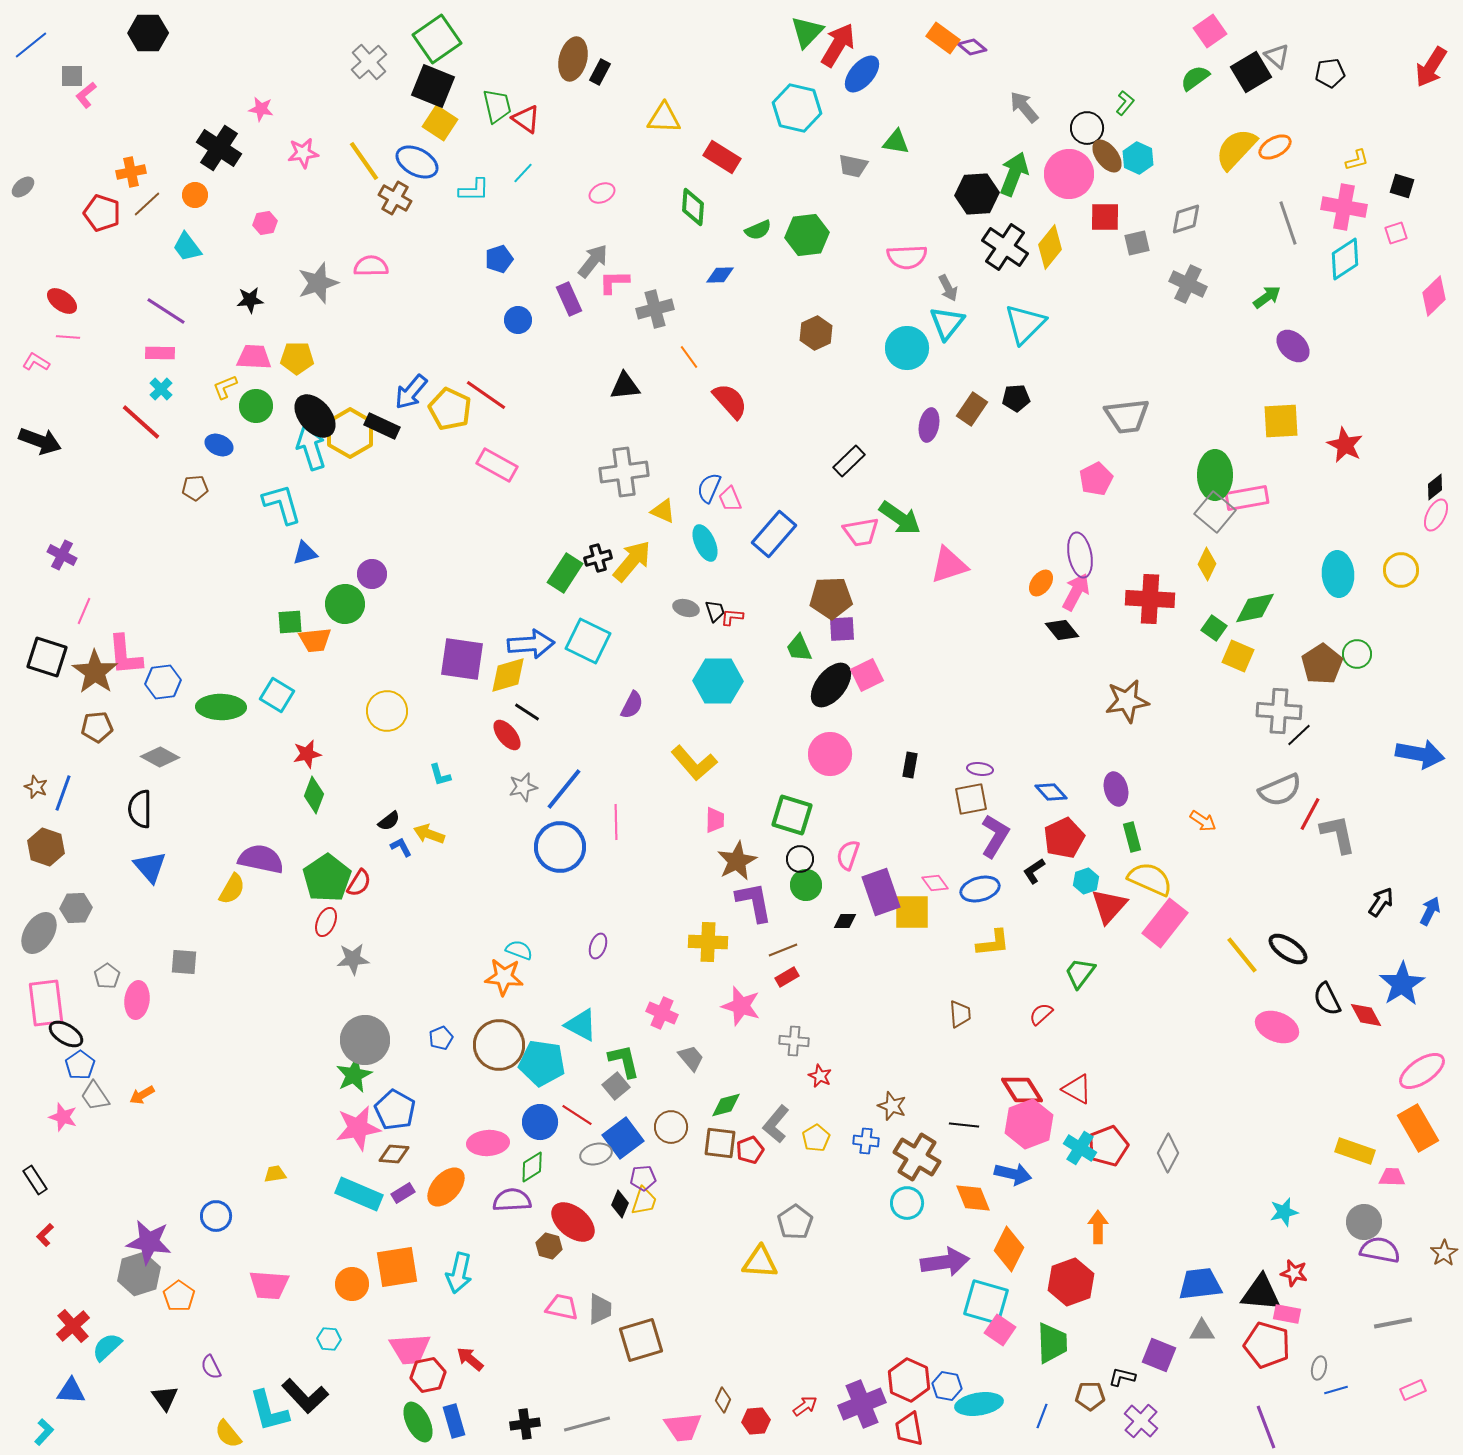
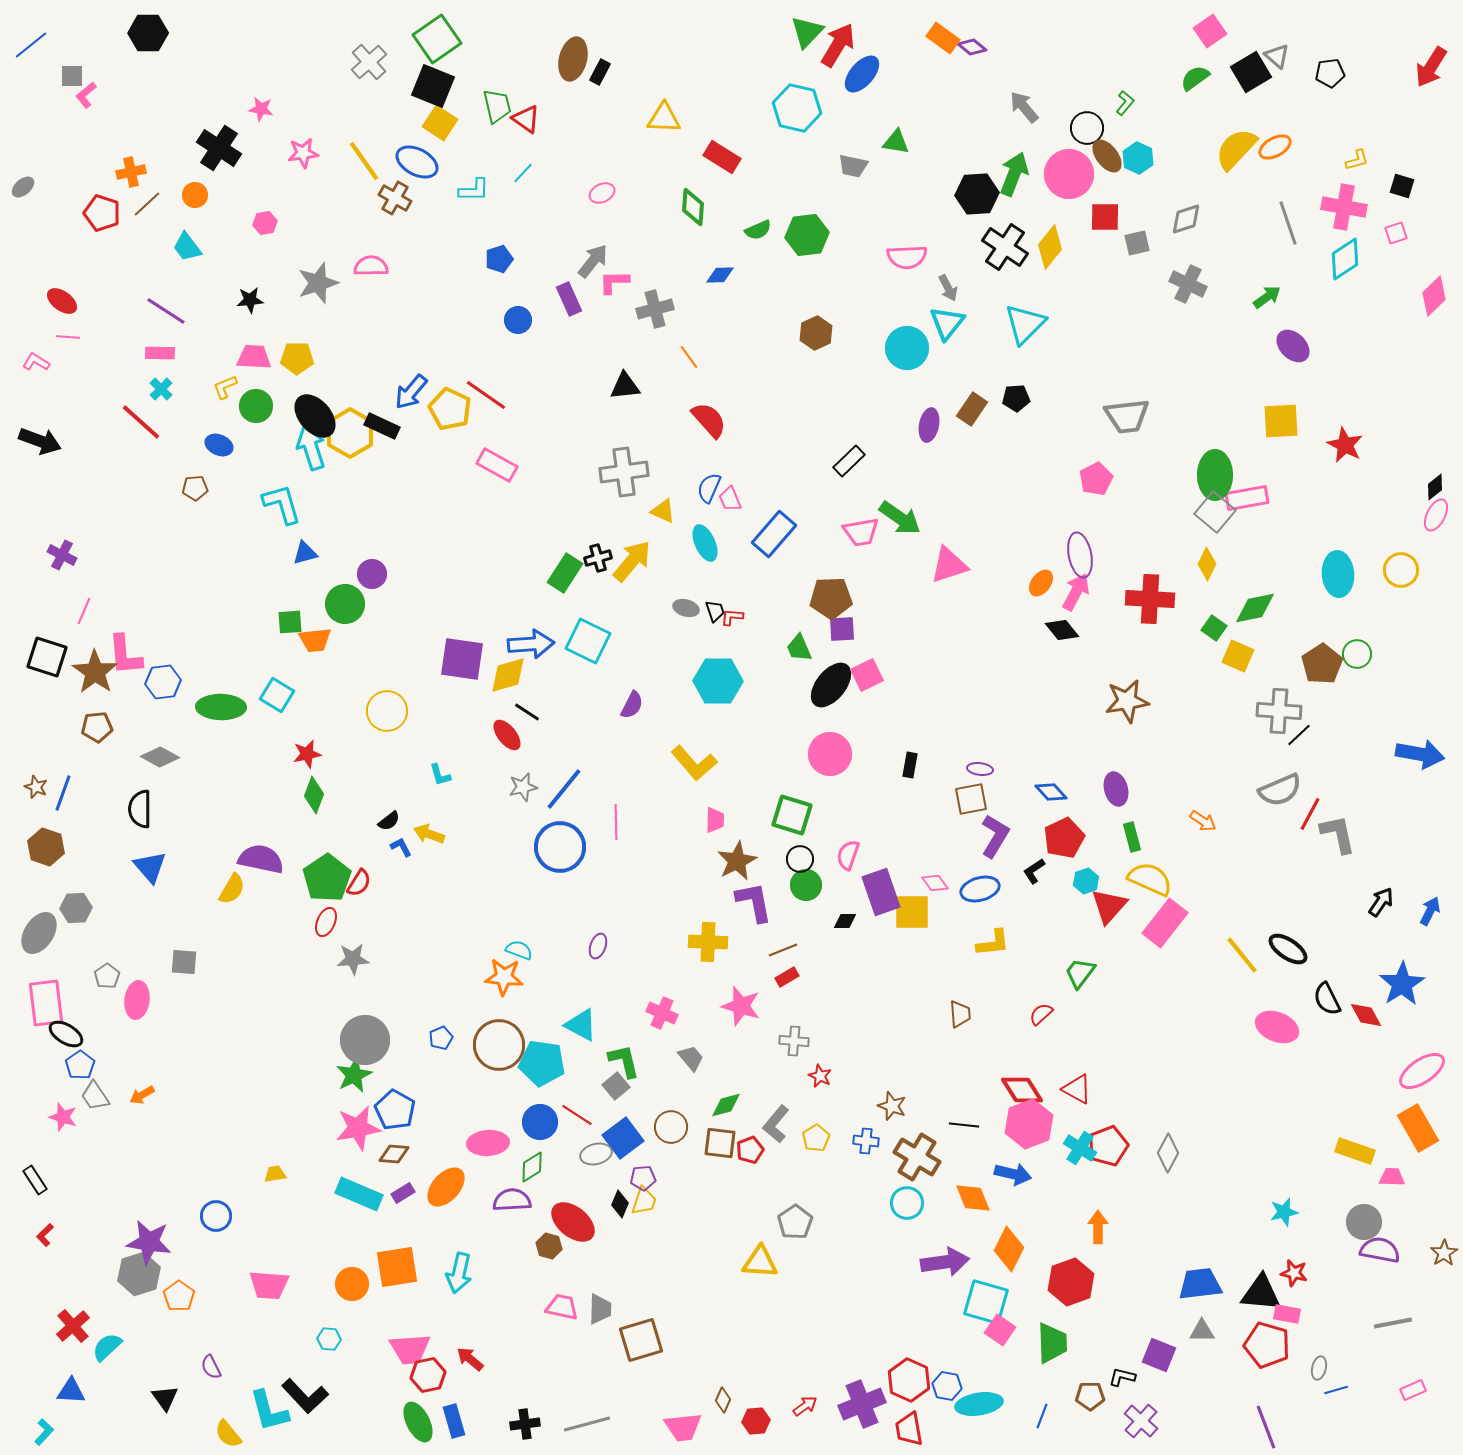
red semicircle at (730, 401): moved 21 px left, 19 px down
